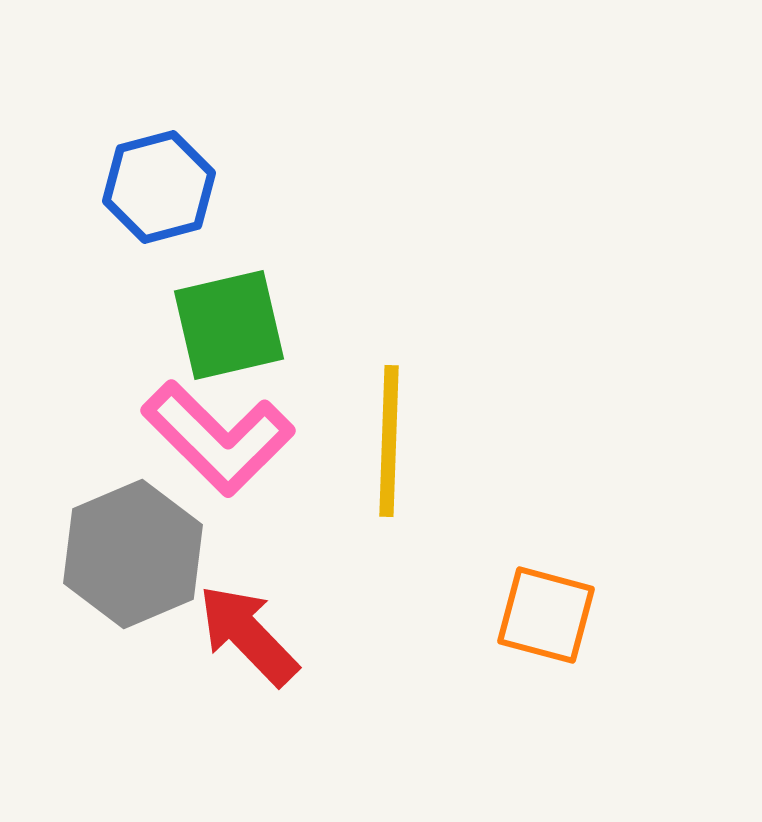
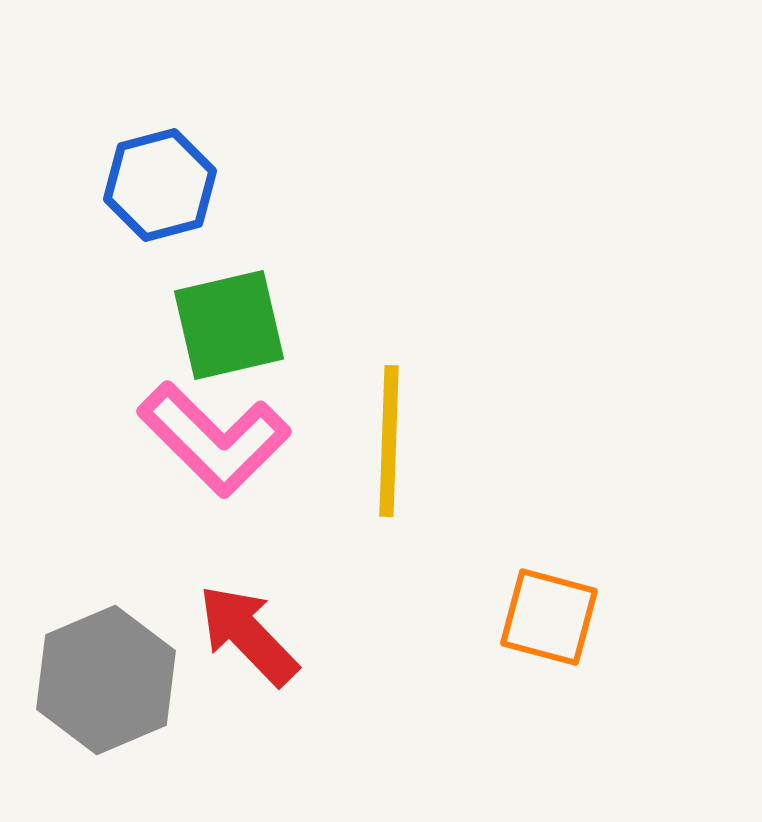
blue hexagon: moved 1 px right, 2 px up
pink L-shape: moved 4 px left, 1 px down
gray hexagon: moved 27 px left, 126 px down
orange square: moved 3 px right, 2 px down
